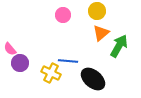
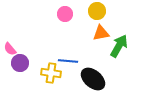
pink circle: moved 2 px right, 1 px up
orange triangle: rotated 30 degrees clockwise
yellow cross: rotated 18 degrees counterclockwise
